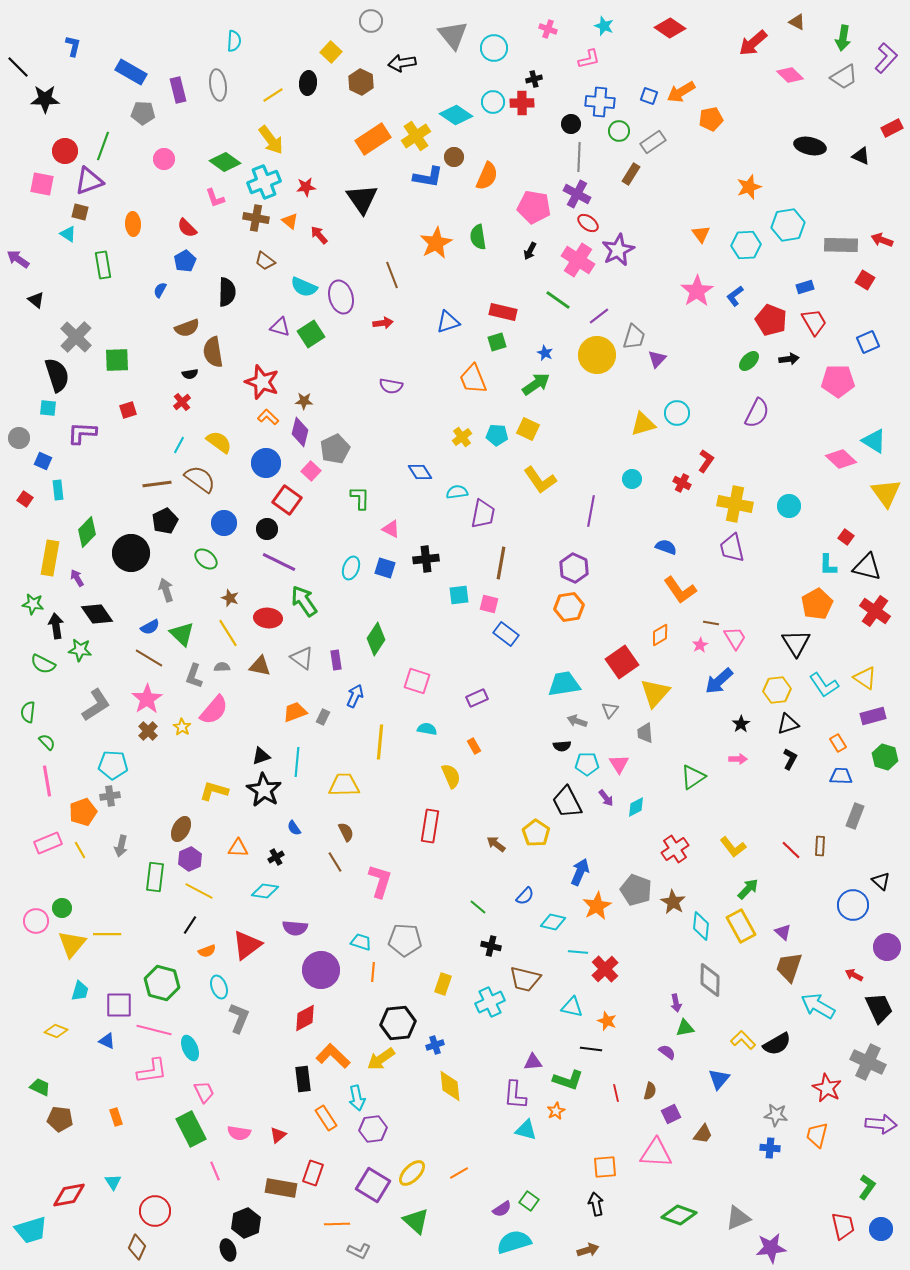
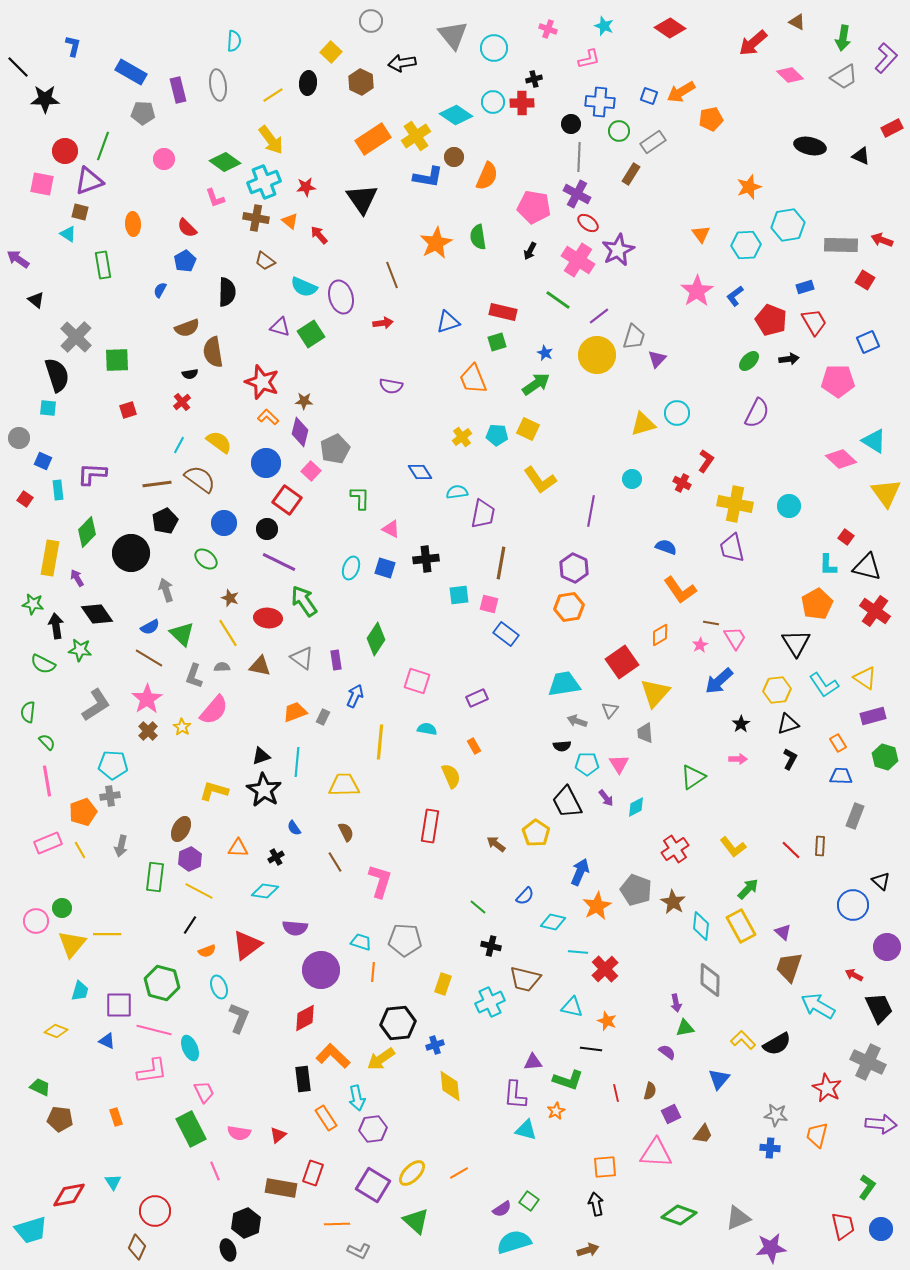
purple L-shape at (82, 433): moved 10 px right, 41 px down
